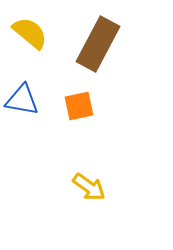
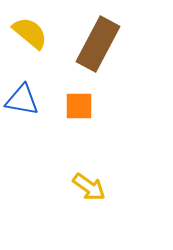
orange square: rotated 12 degrees clockwise
